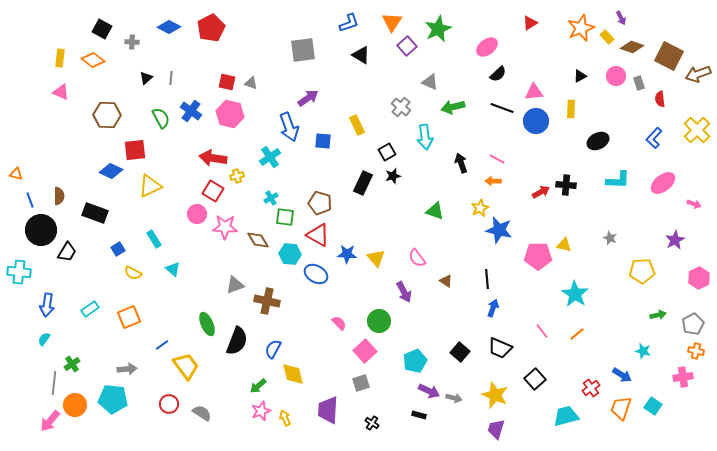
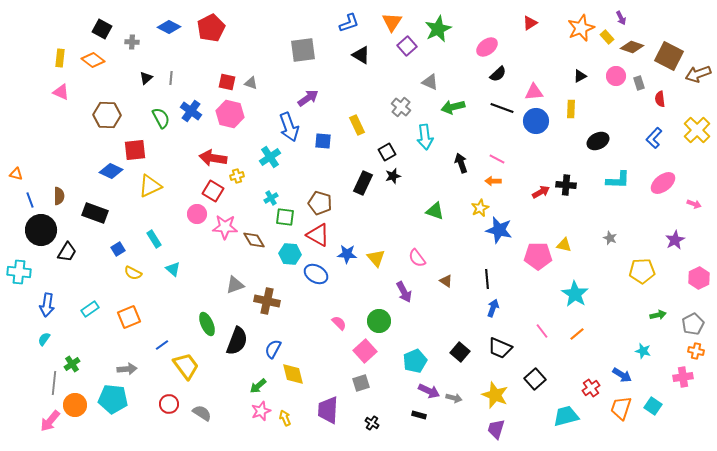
brown diamond at (258, 240): moved 4 px left
